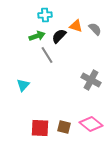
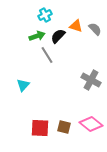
cyan cross: rotated 24 degrees counterclockwise
black semicircle: moved 1 px left
